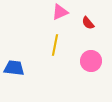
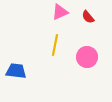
red semicircle: moved 6 px up
pink circle: moved 4 px left, 4 px up
blue trapezoid: moved 2 px right, 3 px down
